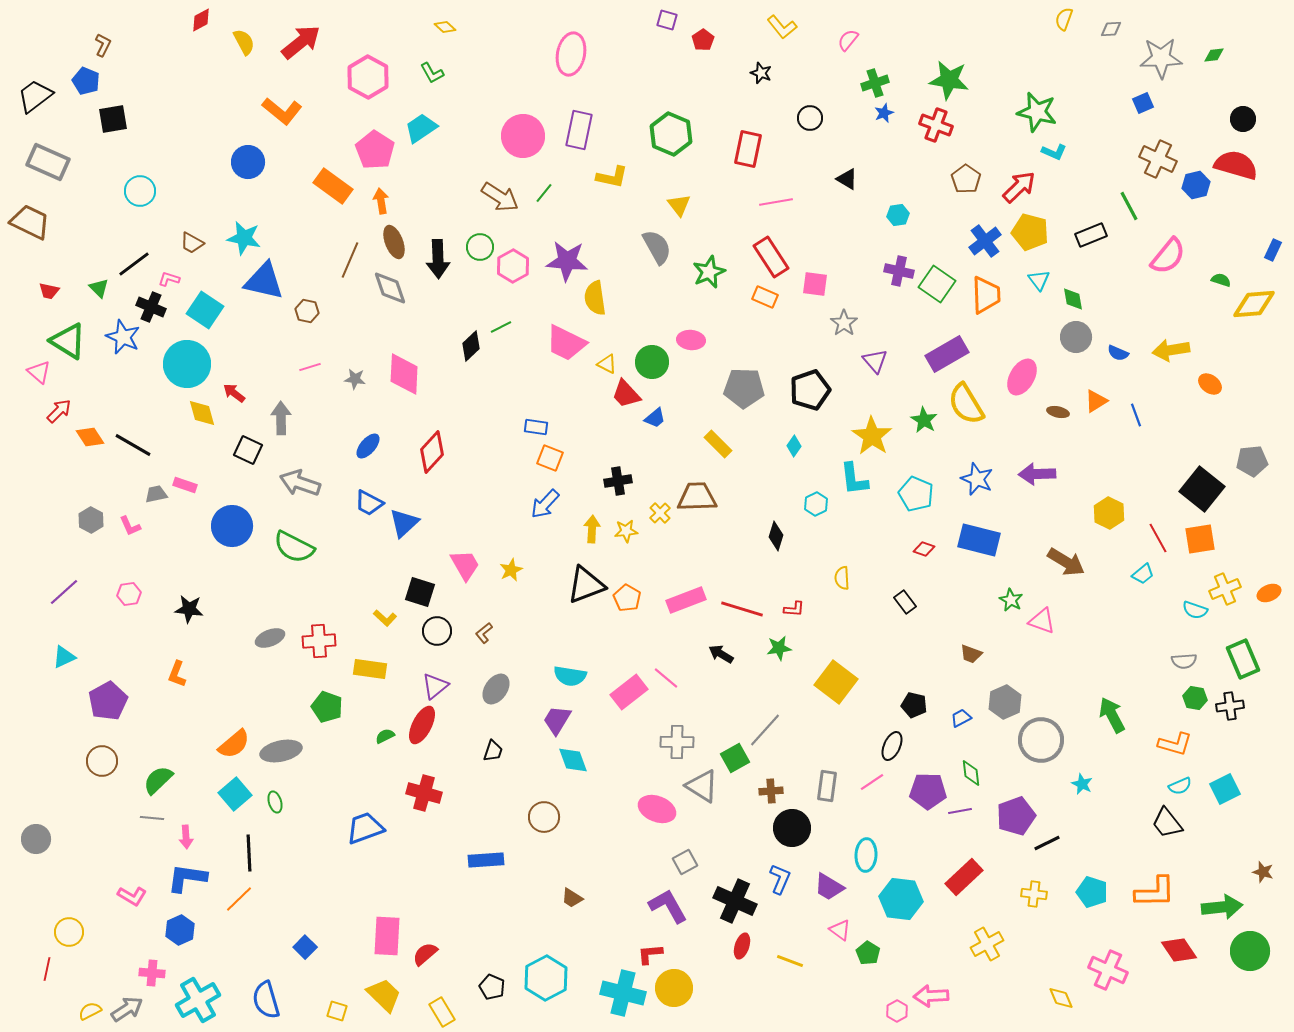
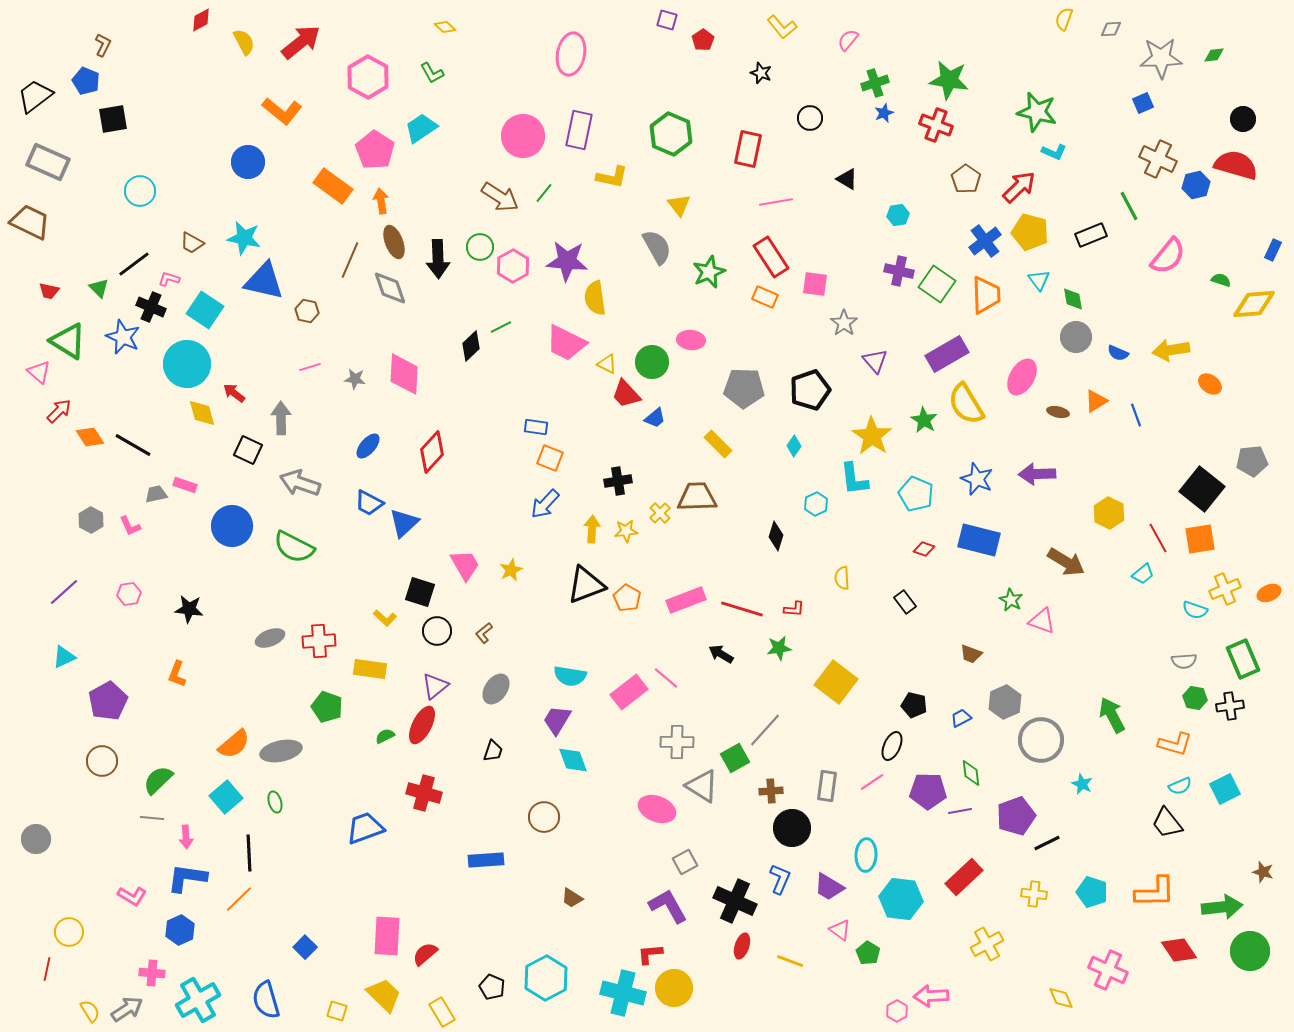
cyan square at (235, 794): moved 9 px left, 3 px down
yellow semicircle at (90, 1011): rotated 85 degrees clockwise
